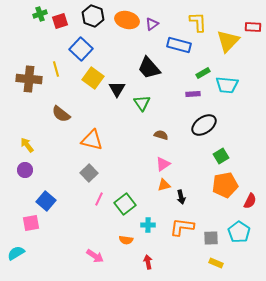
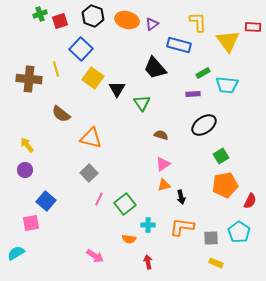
yellow triangle at (228, 41): rotated 20 degrees counterclockwise
black trapezoid at (149, 68): moved 6 px right
orange triangle at (92, 140): moved 1 px left, 2 px up
orange semicircle at (126, 240): moved 3 px right, 1 px up
